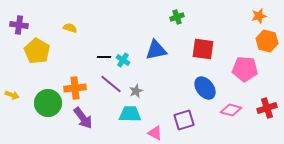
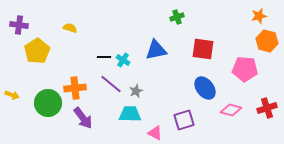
yellow pentagon: rotated 10 degrees clockwise
